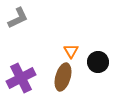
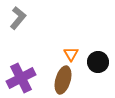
gray L-shape: rotated 25 degrees counterclockwise
orange triangle: moved 3 px down
brown ellipse: moved 3 px down
